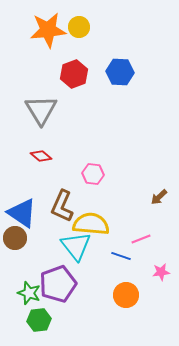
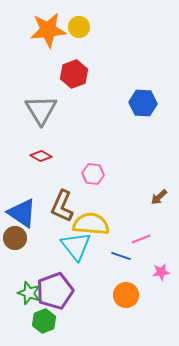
blue hexagon: moved 23 px right, 31 px down
red diamond: rotated 10 degrees counterclockwise
purple pentagon: moved 3 px left, 7 px down
green hexagon: moved 5 px right, 1 px down; rotated 15 degrees counterclockwise
